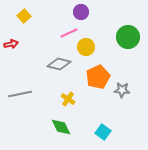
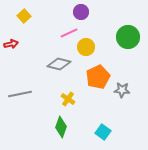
green diamond: rotated 45 degrees clockwise
